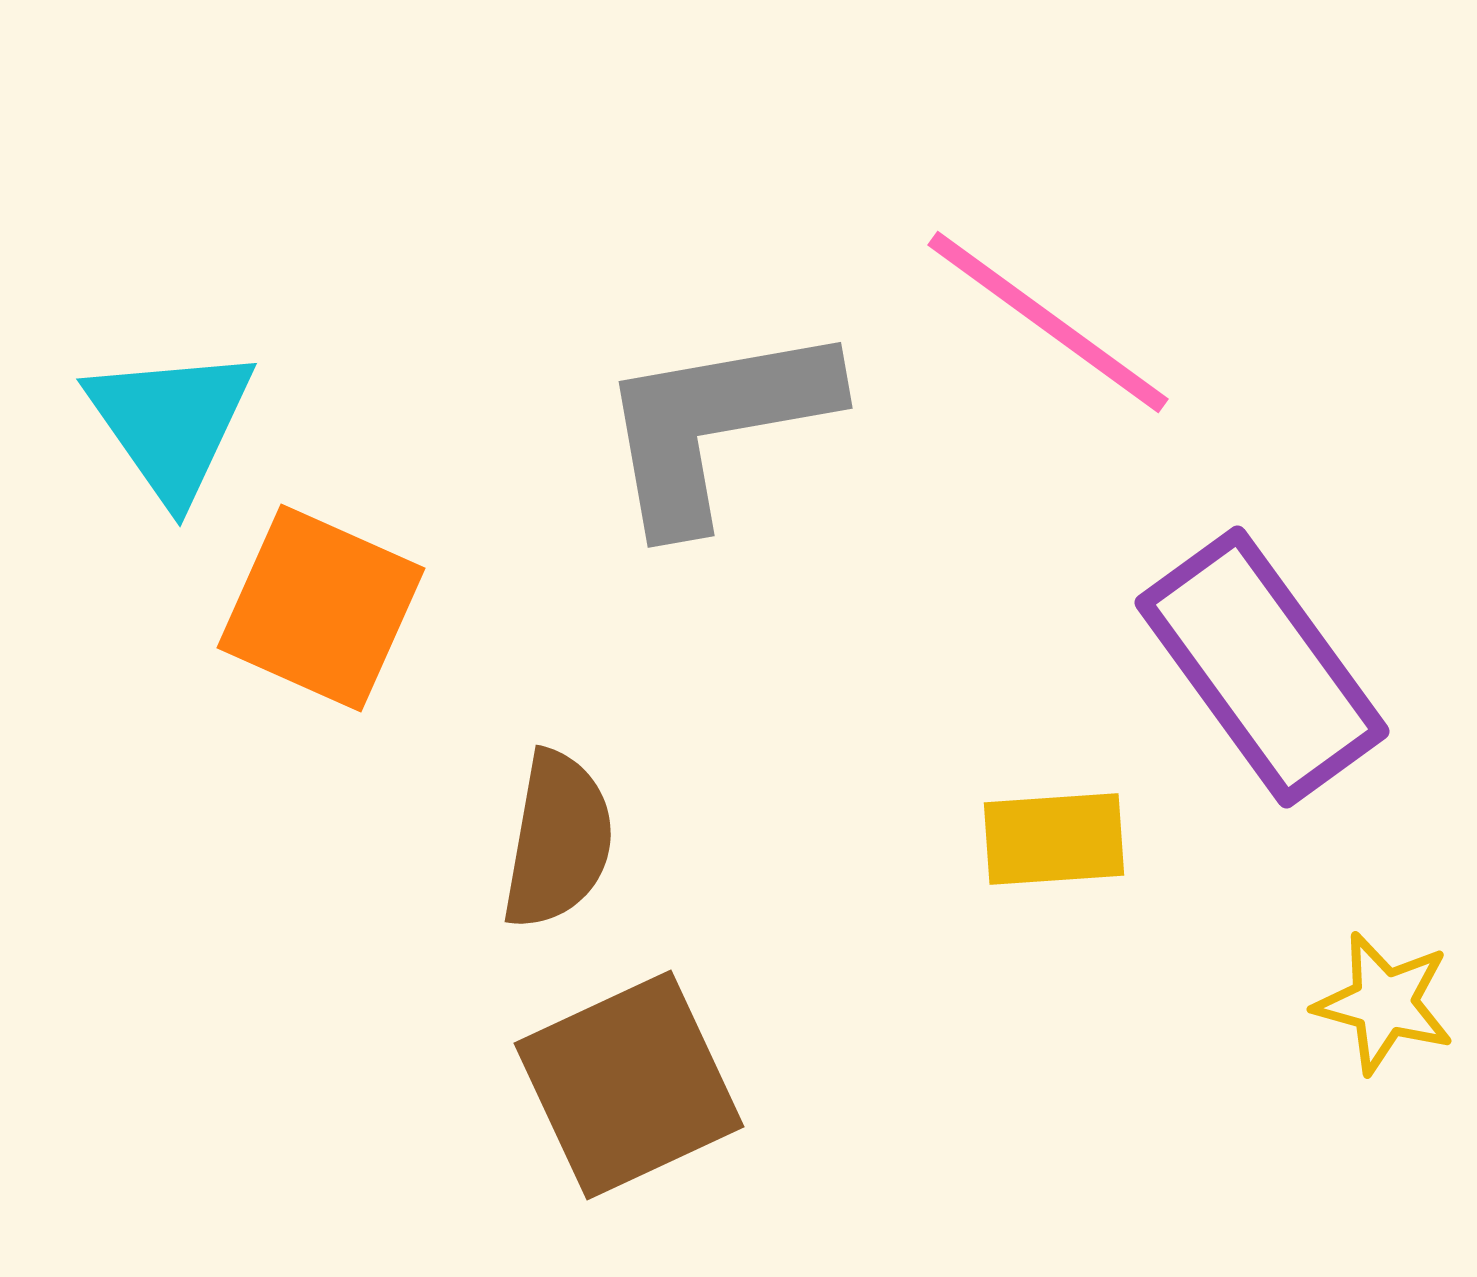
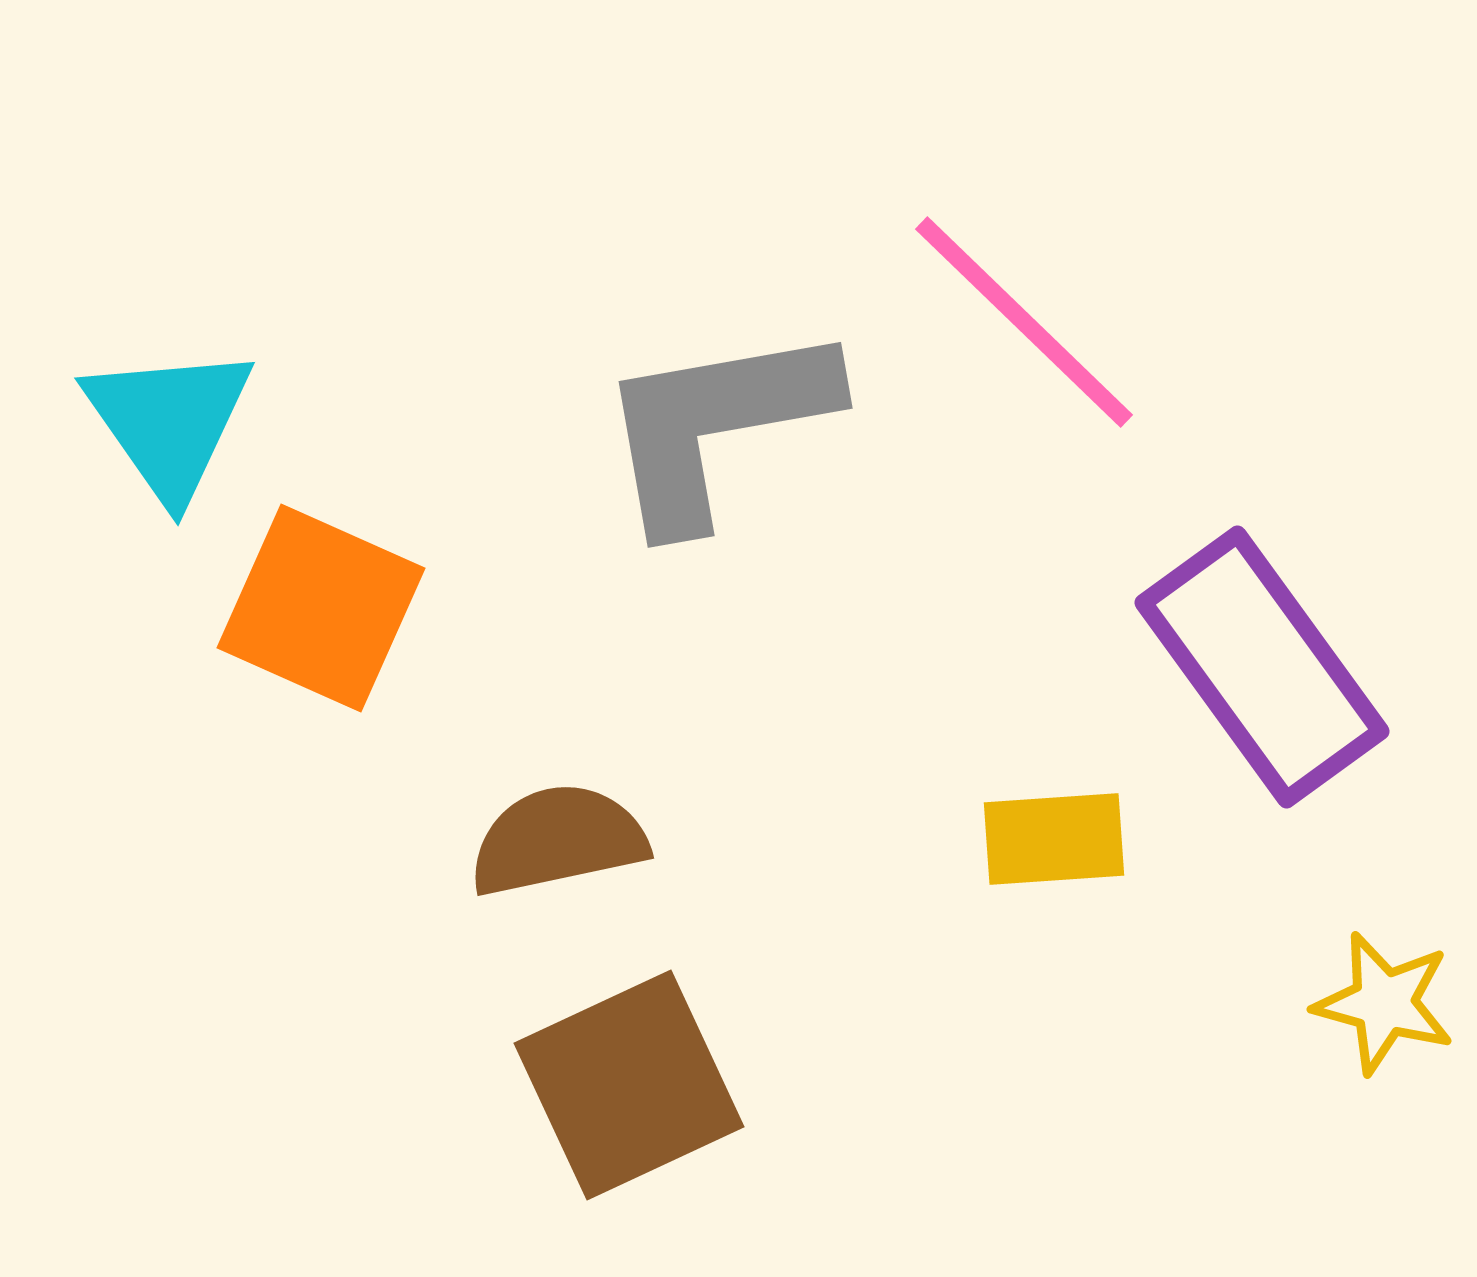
pink line: moved 24 px left; rotated 8 degrees clockwise
cyan triangle: moved 2 px left, 1 px up
brown semicircle: rotated 112 degrees counterclockwise
